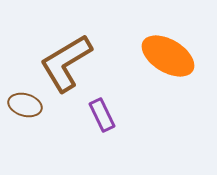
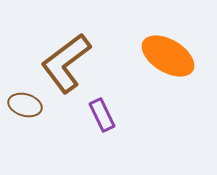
brown L-shape: rotated 6 degrees counterclockwise
